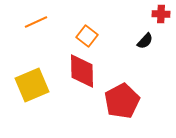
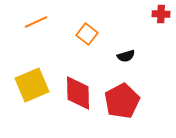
orange square: moved 2 px up
black semicircle: moved 19 px left, 15 px down; rotated 30 degrees clockwise
red diamond: moved 4 px left, 22 px down
